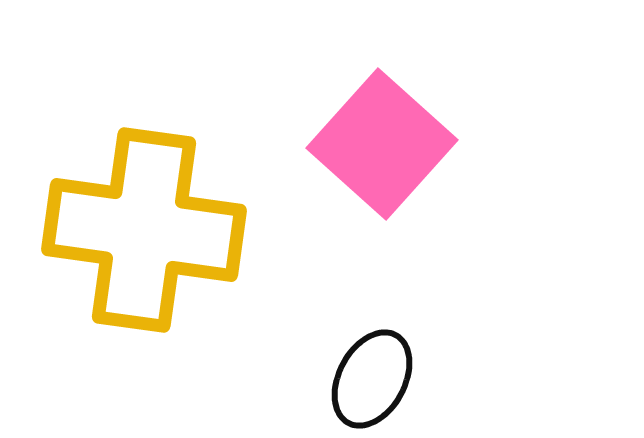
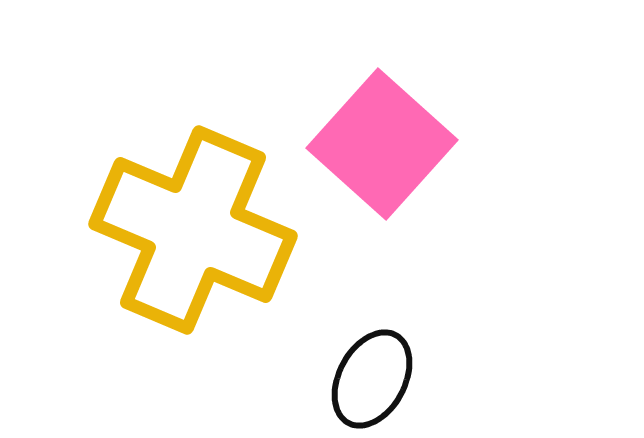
yellow cross: moved 49 px right; rotated 15 degrees clockwise
